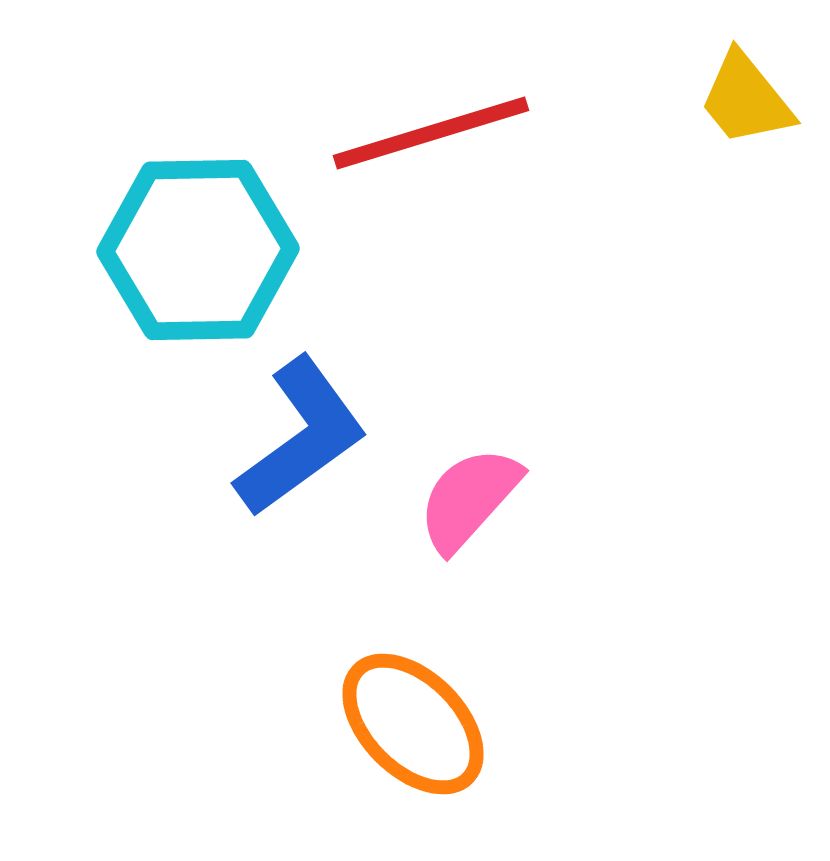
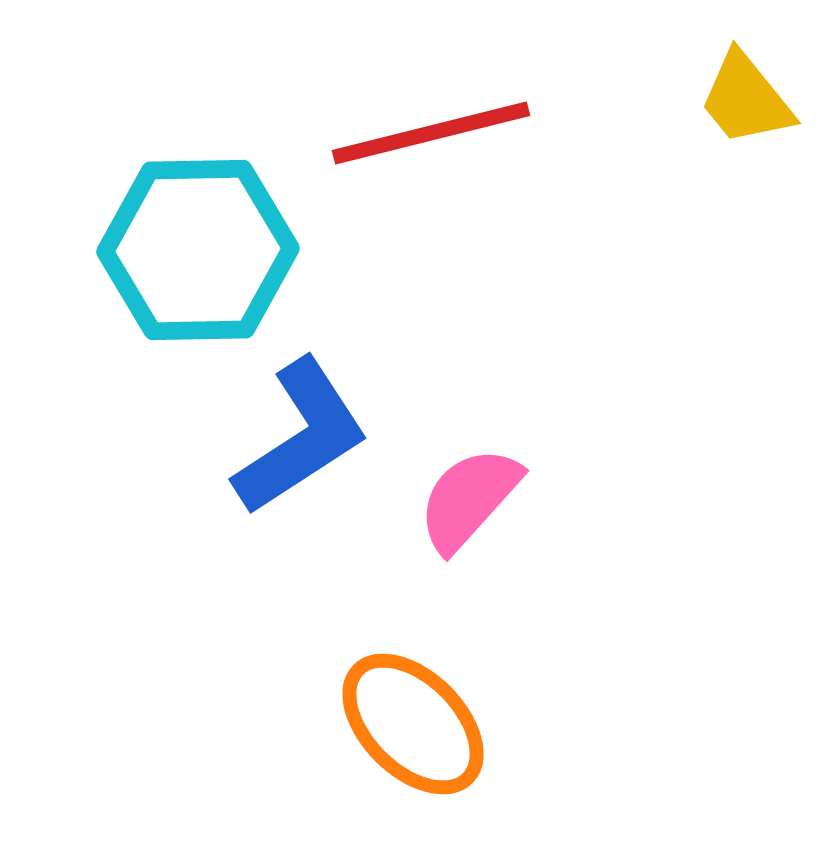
red line: rotated 3 degrees clockwise
blue L-shape: rotated 3 degrees clockwise
